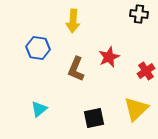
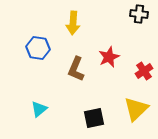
yellow arrow: moved 2 px down
red cross: moved 2 px left
